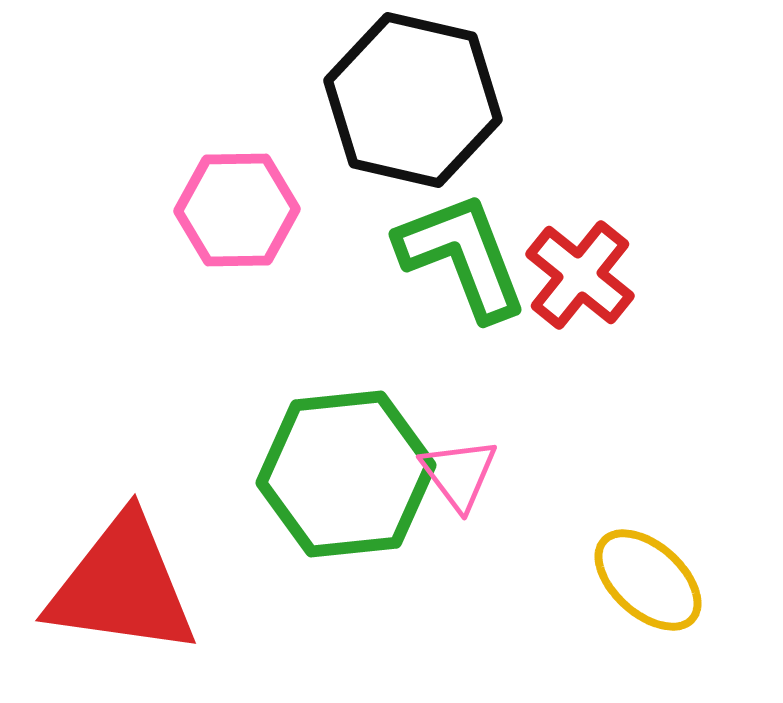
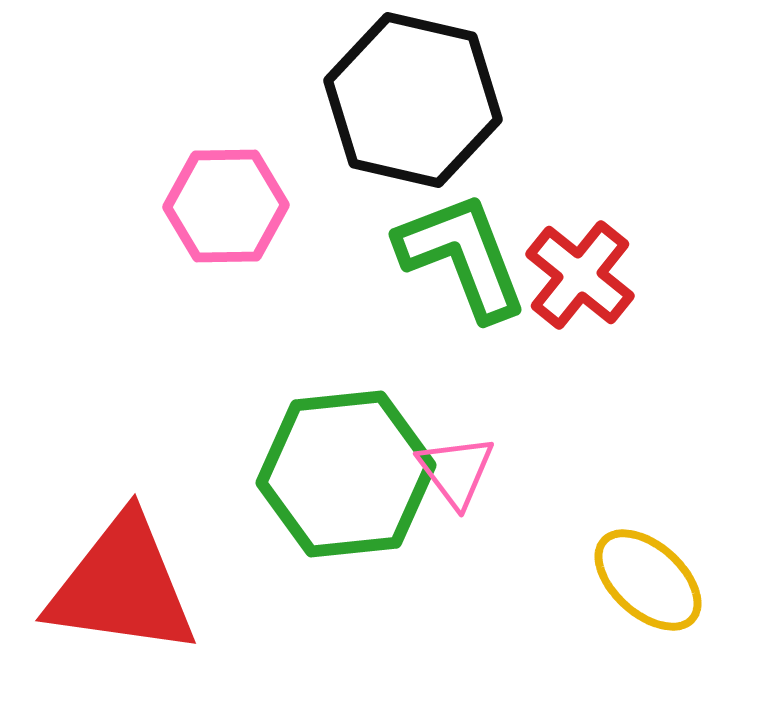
pink hexagon: moved 11 px left, 4 px up
pink triangle: moved 3 px left, 3 px up
